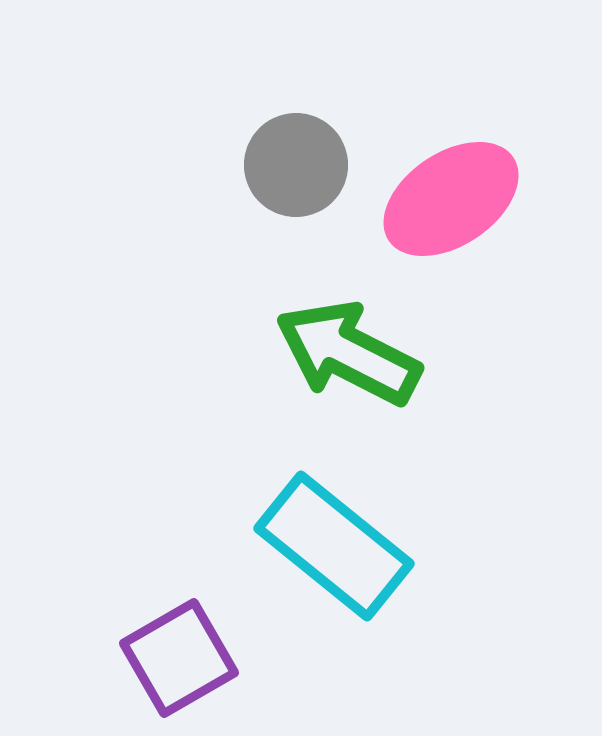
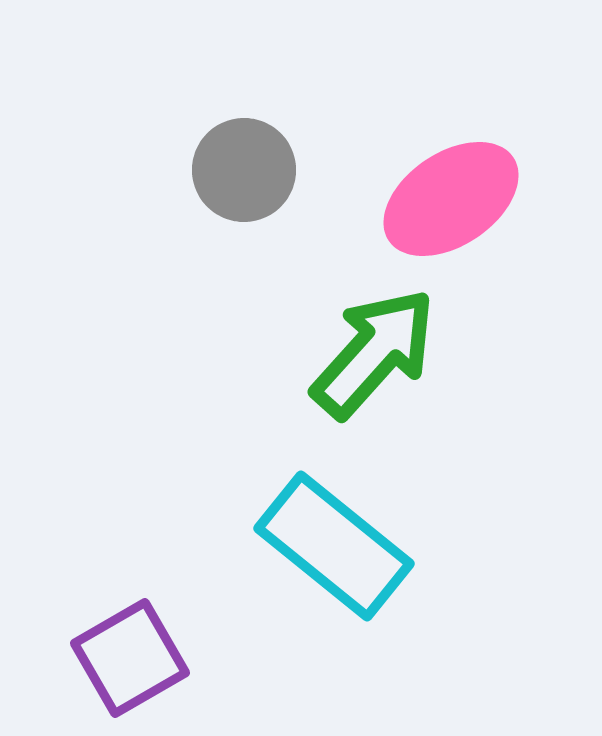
gray circle: moved 52 px left, 5 px down
green arrow: moved 26 px right; rotated 105 degrees clockwise
purple square: moved 49 px left
